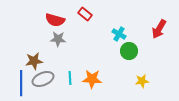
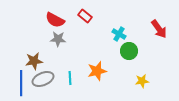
red rectangle: moved 2 px down
red semicircle: rotated 12 degrees clockwise
red arrow: rotated 66 degrees counterclockwise
orange star: moved 5 px right, 8 px up; rotated 18 degrees counterclockwise
